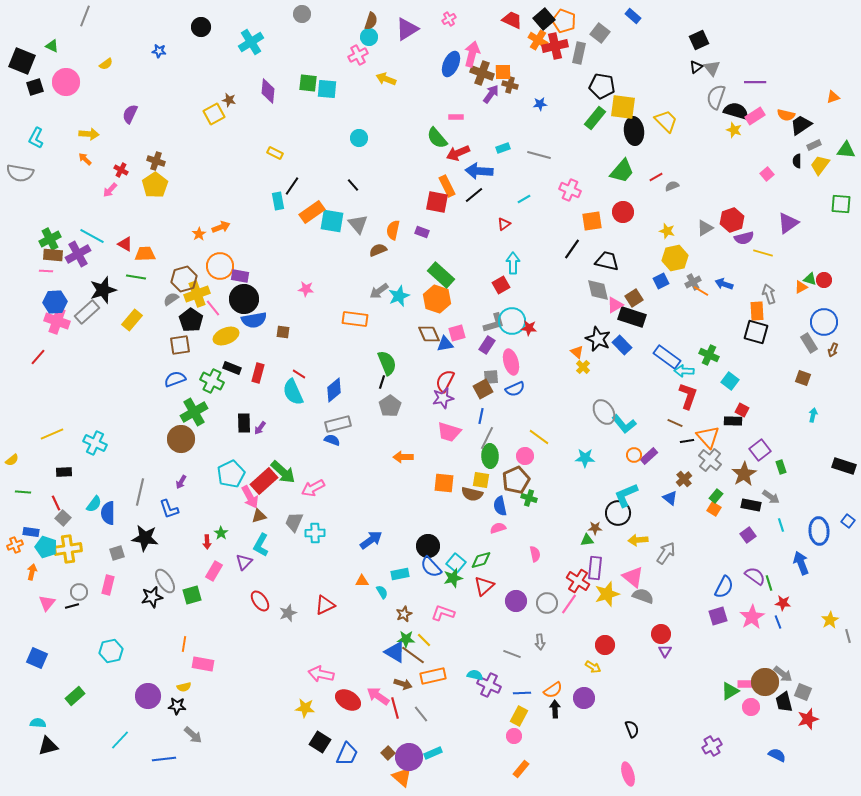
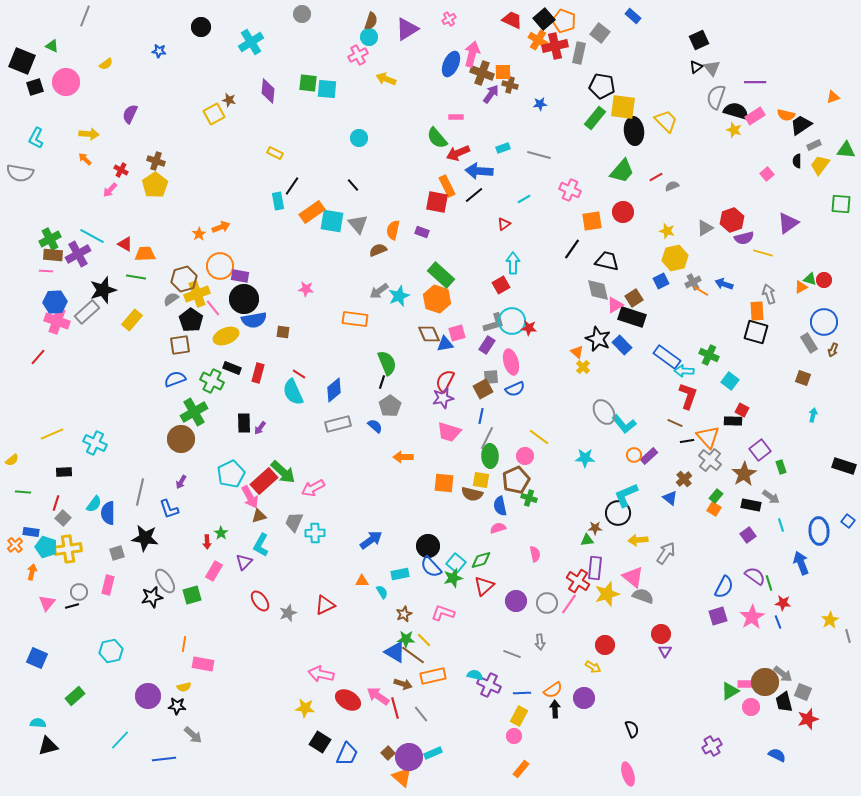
blue semicircle at (332, 440): moved 43 px right, 14 px up; rotated 21 degrees clockwise
red line at (56, 503): rotated 42 degrees clockwise
orange cross at (15, 545): rotated 21 degrees counterclockwise
